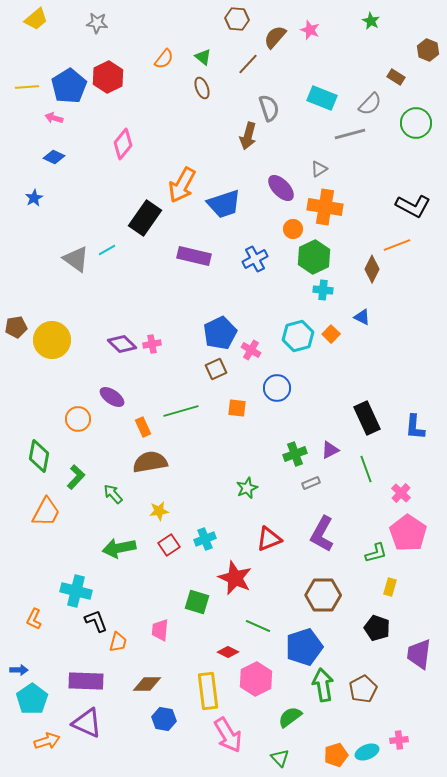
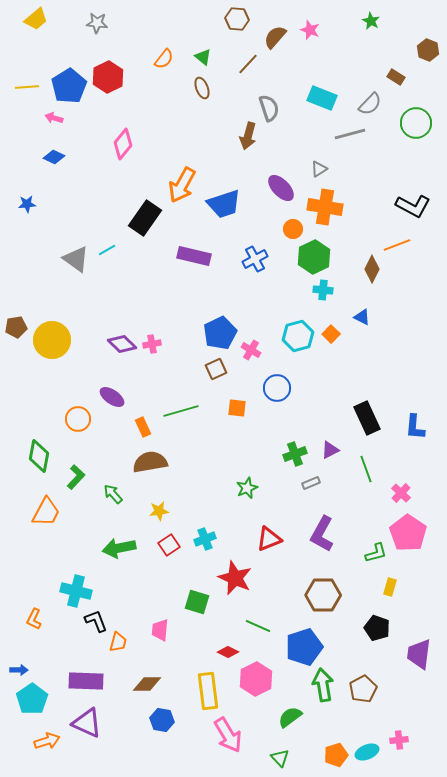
blue star at (34, 198): moved 7 px left, 6 px down; rotated 24 degrees clockwise
blue hexagon at (164, 719): moved 2 px left, 1 px down
